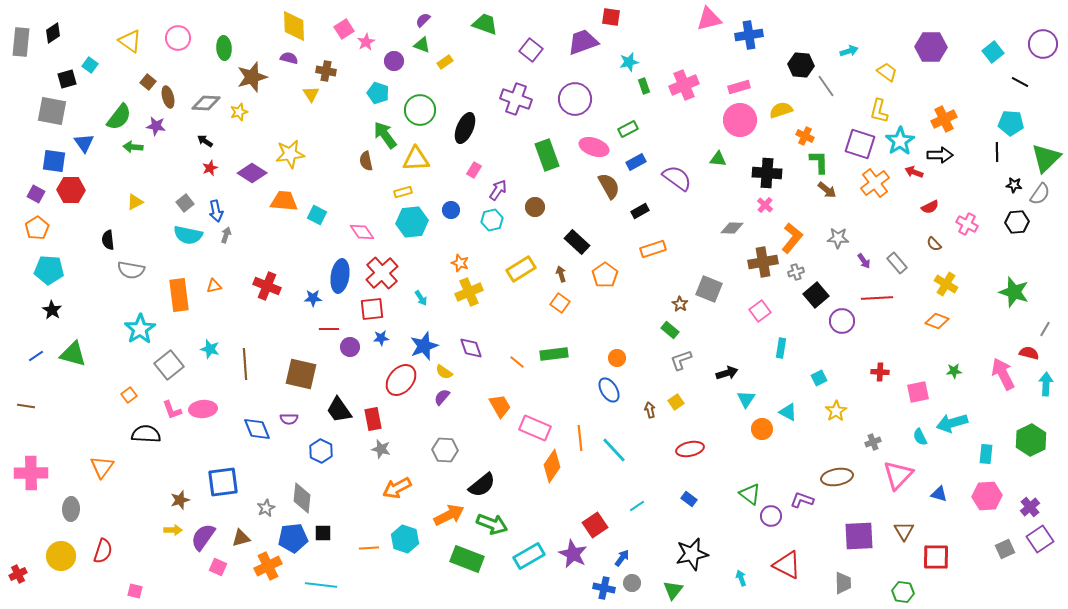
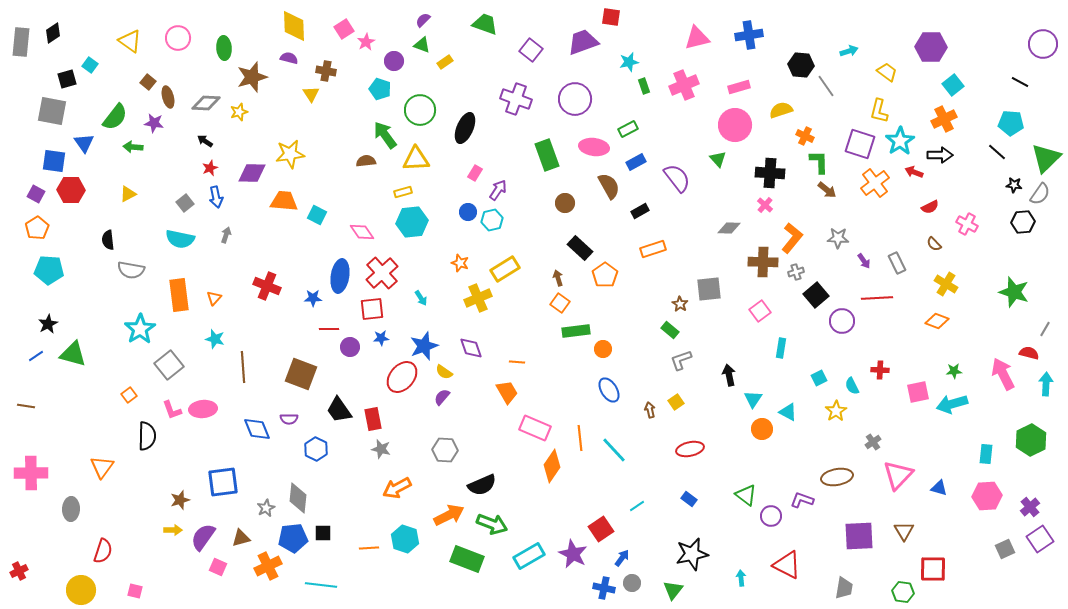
pink triangle at (709, 19): moved 12 px left, 19 px down
cyan square at (993, 52): moved 40 px left, 33 px down
cyan pentagon at (378, 93): moved 2 px right, 4 px up
green semicircle at (119, 117): moved 4 px left
pink circle at (740, 120): moved 5 px left, 5 px down
purple star at (156, 126): moved 2 px left, 3 px up
pink ellipse at (594, 147): rotated 12 degrees counterclockwise
black line at (997, 152): rotated 48 degrees counterclockwise
green triangle at (718, 159): rotated 42 degrees clockwise
brown semicircle at (366, 161): rotated 96 degrees clockwise
pink rectangle at (474, 170): moved 1 px right, 3 px down
purple diamond at (252, 173): rotated 32 degrees counterclockwise
black cross at (767, 173): moved 3 px right
purple semicircle at (677, 178): rotated 16 degrees clockwise
yellow triangle at (135, 202): moved 7 px left, 8 px up
brown circle at (535, 207): moved 30 px right, 4 px up
blue circle at (451, 210): moved 17 px right, 2 px down
blue arrow at (216, 211): moved 14 px up
black hexagon at (1017, 222): moved 6 px right
gray diamond at (732, 228): moved 3 px left
cyan semicircle at (188, 235): moved 8 px left, 4 px down
black rectangle at (577, 242): moved 3 px right, 6 px down
brown cross at (763, 262): rotated 12 degrees clockwise
gray rectangle at (897, 263): rotated 15 degrees clockwise
yellow rectangle at (521, 269): moved 16 px left
brown arrow at (561, 274): moved 3 px left, 4 px down
orange triangle at (214, 286): moved 12 px down; rotated 35 degrees counterclockwise
gray square at (709, 289): rotated 28 degrees counterclockwise
yellow cross at (469, 292): moved 9 px right, 6 px down
black star at (52, 310): moved 4 px left, 14 px down; rotated 12 degrees clockwise
cyan star at (210, 349): moved 5 px right, 10 px up
green rectangle at (554, 354): moved 22 px right, 23 px up
orange circle at (617, 358): moved 14 px left, 9 px up
orange line at (517, 362): rotated 35 degrees counterclockwise
brown line at (245, 364): moved 2 px left, 3 px down
red cross at (880, 372): moved 2 px up
black arrow at (727, 373): moved 2 px right, 2 px down; rotated 85 degrees counterclockwise
brown square at (301, 374): rotated 8 degrees clockwise
red ellipse at (401, 380): moved 1 px right, 3 px up
cyan triangle at (746, 399): moved 7 px right
orange trapezoid at (500, 406): moved 7 px right, 14 px up
cyan arrow at (952, 423): moved 19 px up
black semicircle at (146, 434): moved 1 px right, 2 px down; rotated 88 degrees clockwise
cyan semicircle at (920, 437): moved 68 px left, 51 px up
gray cross at (873, 442): rotated 14 degrees counterclockwise
blue hexagon at (321, 451): moved 5 px left, 2 px up
black semicircle at (482, 485): rotated 16 degrees clockwise
green triangle at (750, 494): moved 4 px left, 1 px down
blue triangle at (939, 494): moved 6 px up
gray diamond at (302, 498): moved 4 px left
red square at (595, 525): moved 6 px right, 4 px down
yellow circle at (61, 556): moved 20 px right, 34 px down
red square at (936, 557): moved 3 px left, 12 px down
red cross at (18, 574): moved 1 px right, 3 px up
cyan arrow at (741, 578): rotated 14 degrees clockwise
gray trapezoid at (843, 583): moved 1 px right, 5 px down; rotated 10 degrees clockwise
